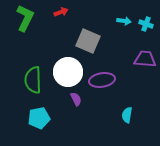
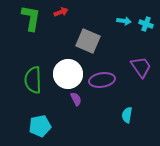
green L-shape: moved 6 px right; rotated 16 degrees counterclockwise
purple trapezoid: moved 4 px left, 8 px down; rotated 50 degrees clockwise
white circle: moved 2 px down
cyan pentagon: moved 1 px right, 8 px down
